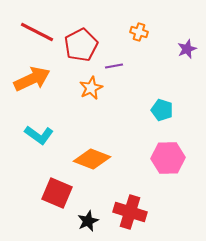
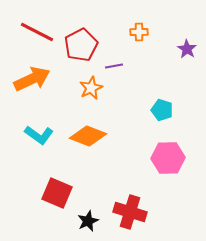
orange cross: rotated 18 degrees counterclockwise
purple star: rotated 18 degrees counterclockwise
orange diamond: moved 4 px left, 23 px up
